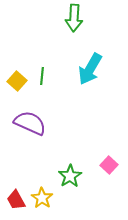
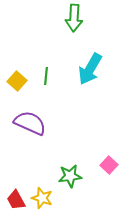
green line: moved 4 px right
green star: rotated 25 degrees clockwise
yellow star: rotated 15 degrees counterclockwise
